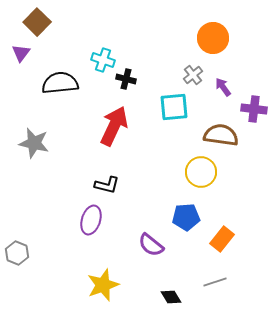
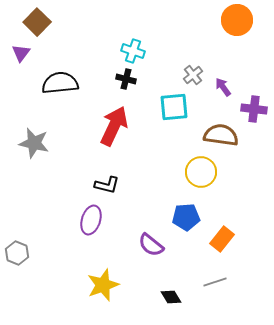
orange circle: moved 24 px right, 18 px up
cyan cross: moved 30 px right, 9 px up
